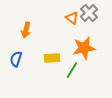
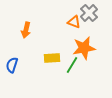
orange triangle: moved 2 px right, 4 px down; rotated 16 degrees counterclockwise
blue semicircle: moved 4 px left, 6 px down
green line: moved 5 px up
